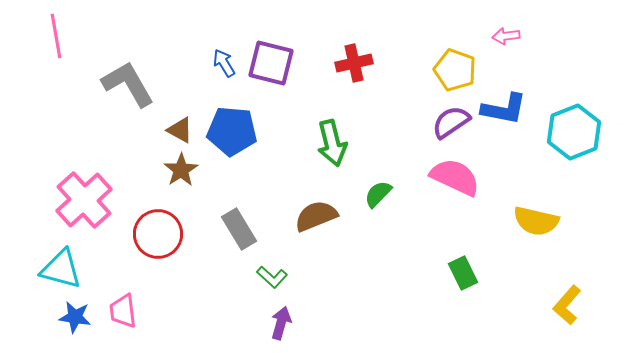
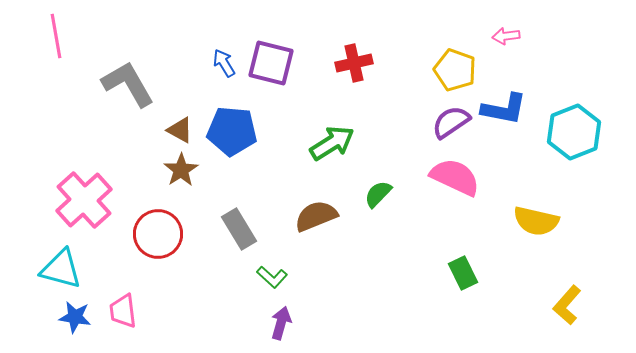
green arrow: rotated 108 degrees counterclockwise
